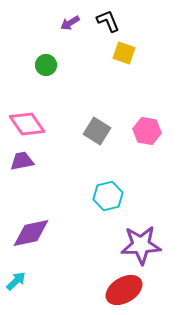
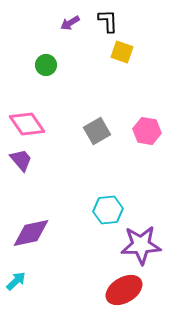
black L-shape: rotated 20 degrees clockwise
yellow square: moved 2 px left, 1 px up
gray square: rotated 28 degrees clockwise
purple trapezoid: moved 1 px left, 1 px up; rotated 60 degrees clockwise
cyan hexagon: moved 14 px down; rotated 8 degrees clockwise
